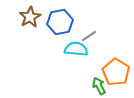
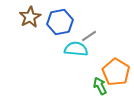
green arrow: moved 1 px right
